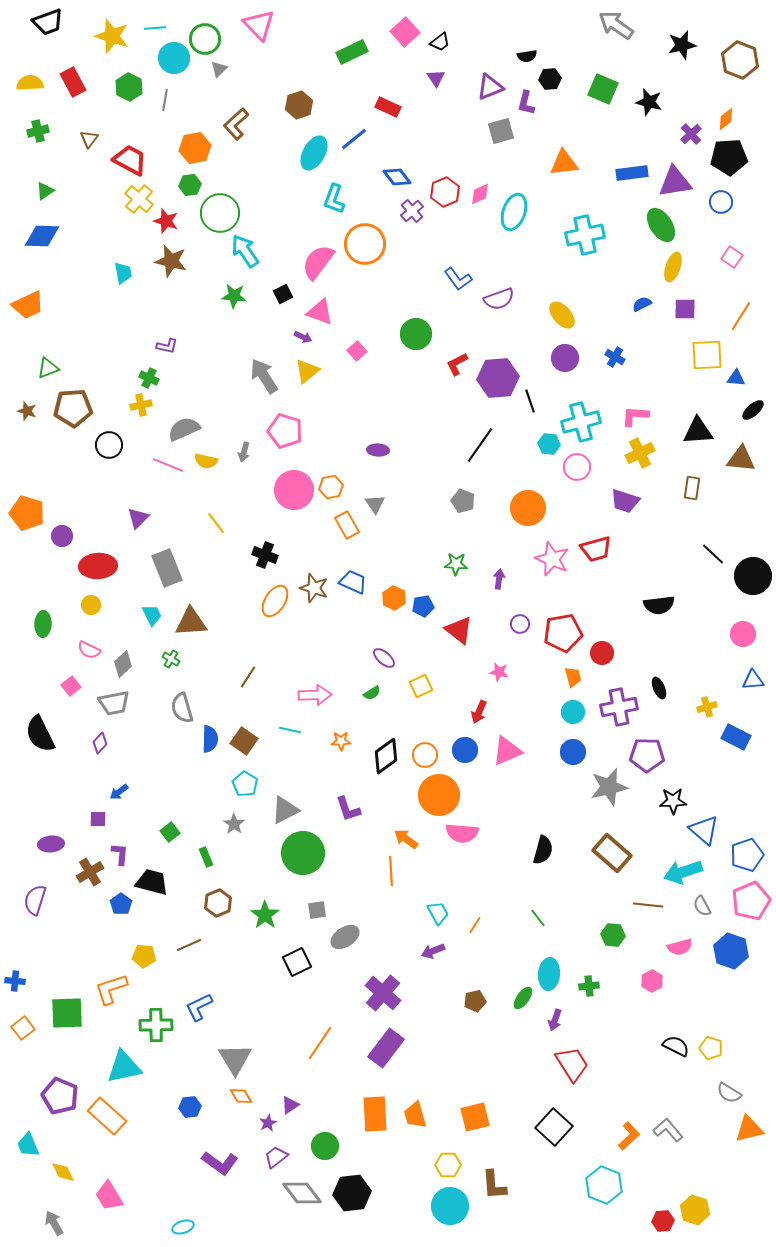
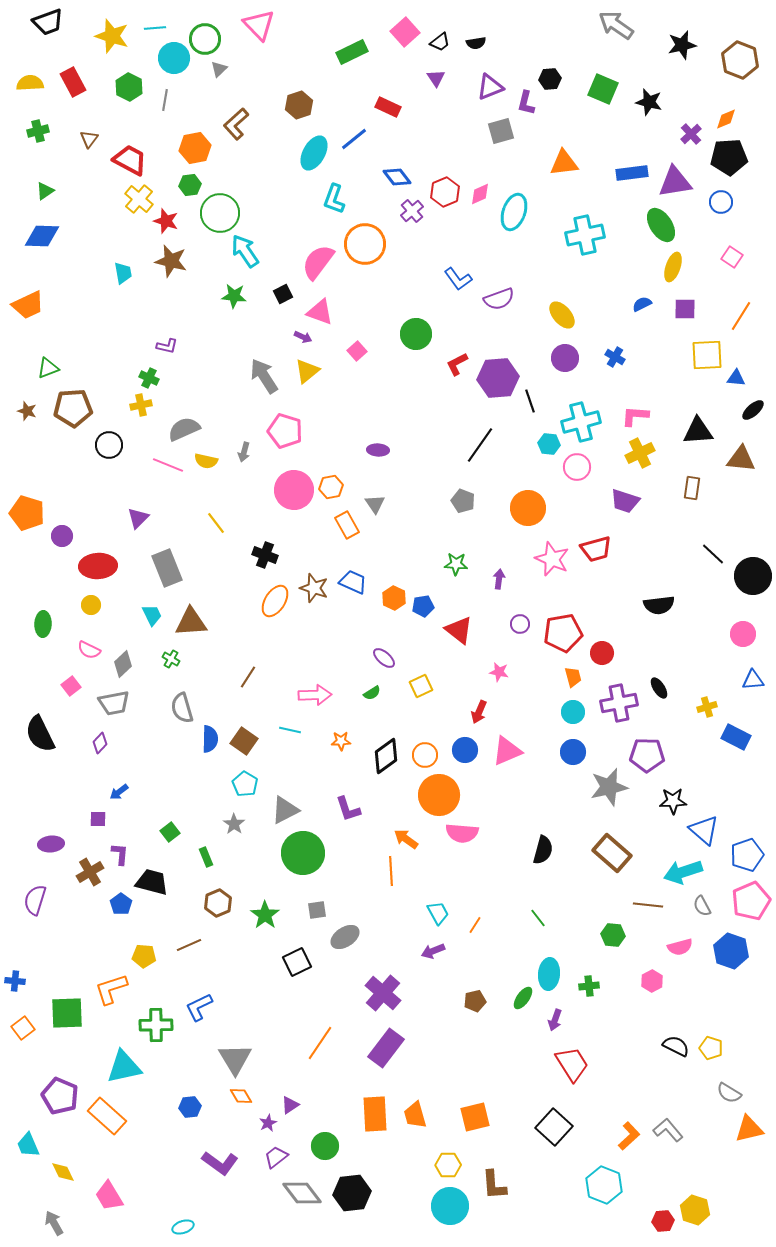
black semicircle at (527, 56): moved 51 px left, 13 px up
orange diamond at (726, 119): rotated 15 degrees clockwise
black ellipse at (659, 688): rotated 10 degrees counterclockwise
purple cross at (619, 707): moved 4 px up
